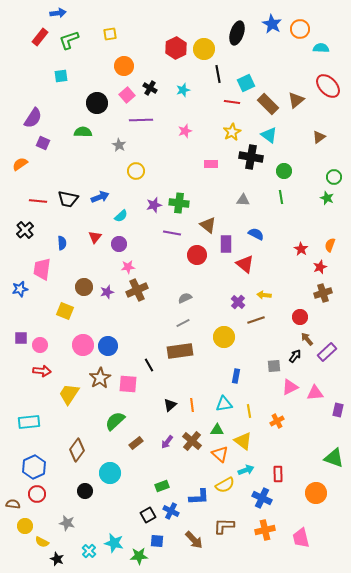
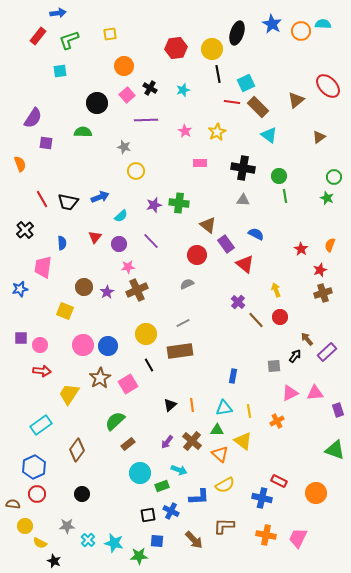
orange circle at (300, 29): moved 1 px right, 2 px down
red rectangle at (40, 37): moved 2 px left, 1 px up
red hexagon at (176, 48): rotated 20 degrees clockwise
cyan semicircle at (321, 48): moved 2 px right, 24 px up
yellow circle at (204, 49): moved 8 px right
cyan square at (61, 76): moved 1 px left, 5 px up
brown rectangle at (268, 104): moved 10 px left, 3 px down
purple line at (141, 120): moved 5 px right
pink star at (185, 131): rotated 24 degrees counterclockwise
yellow star at (232, 132): moved 15 px left
purple square at (43, 143): moved 3 px right; rotated 16 degrees counterclockwise
gray star at (119, 145): moved 5 px right, 2 px down; rotated 16 degrees counterclockwise
black cross at (251, 157): moved 8 px left, 11 px down
orange semicircle at (20, 164): rotated 105 degrees clockwise
pink rectangle at (211, 164): moved 11 px left, 1 px up
green circle at (284, 171): moved 5 px left, 5 px down
green line at (281, 197): moved 4 px right, 1 px up
black trapezoid at (68, 199): moved 3 px down
red line at (38, 201): moved 4 px right, 2 px up; rotated 54 degrees clockwise
purple line at (172, 233): moved 21 px left, 8 px down; rotated 36 degrees clockwise
purple rectangle at (226, 244): rotated 36 degrees counterclockwise
red star at (320, 267): moved 3 px down
pink trapezoid at (42, 269): moved 1 px right, 2 px up
purple star at (107, 292): rotated 16 degrees counterclockwise
yellow arrow at (264, 295): moved 12 px right, 5 px up; rotated 64 degrees clockwise
gray semicircle at (185, 298): moved 2 px right, 14 px up
red circle at (300, 317): moved 20 px left
brown line at (256, 320): rotated 66 degrees clockwise
yellow circle at (224, 337): moved 78 px left, 3 px up
blue rectangle at (236, 376): moved 3 px left
pink square at (128, 384): rotated 36 degrees counterclockwise
pink triangle at (290, 387): moved 6 px down
cyan triangle at (224, 404): moved 4 px down
purple rectangle at (338, 410): rotated 32 degrees counterclockwise
cyan rectangle at (29, 422): moved 12 px right, 3 px down; rotated 30 degrees counterclockwise
brown rectangle at (136, 443): moved 8 px left, 1 px down
green triangle at (334, 458): moved 1 px right, 8 px up
cyan arrow at (246, 470): moved 67 px left; rotated 42 degrees clockwise
cyan circle at (110, 473): moved 30 px right
red rectangle at (278, 474): moved 1 px right, 7 px down; rotated 63 degrees counterclockwise
black circle at (85, 491): moved 3 px left, 3 px down
blue cross at (262, 498): rotated 12 degrees counterclockwise
black square at (148, 515): rotated 21 degrees clockwise
gray star at (67, 523): moved 3 px down; rotated 14 degrees counterclockwise
orange cross at (265, 530): moved 1 px right, 5 px down; rotated 24 degrees clockwise
pink trapezoid at (301, 538): moved 3 px left; rotated 40 degrees clockwise
yellow semicircle at (42, 542): moved 2 px left, 1 px down
cyan cross at (89, 551): moved 1 px left, 11 px up
black star at (57, 559): moved 3 px left, 2 px down
